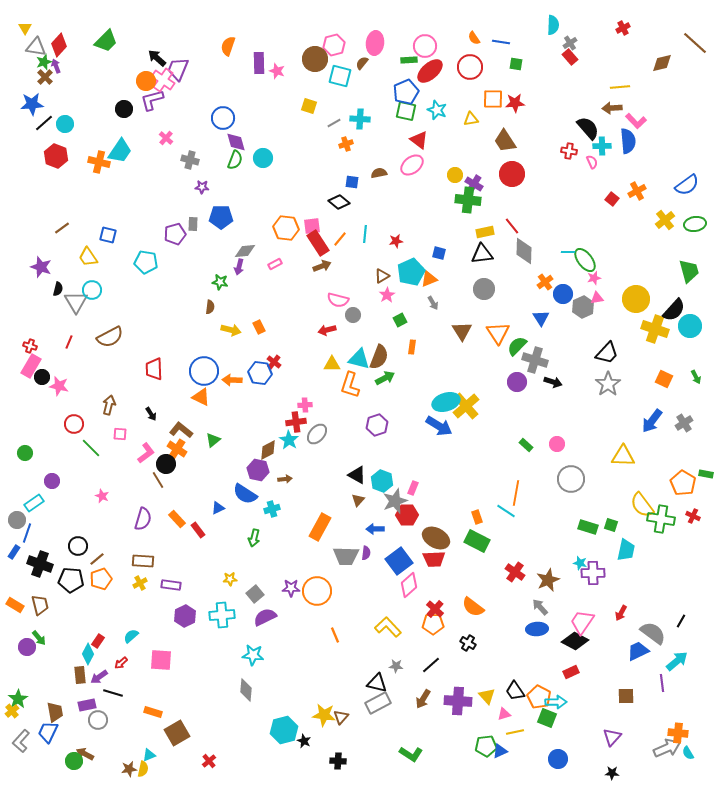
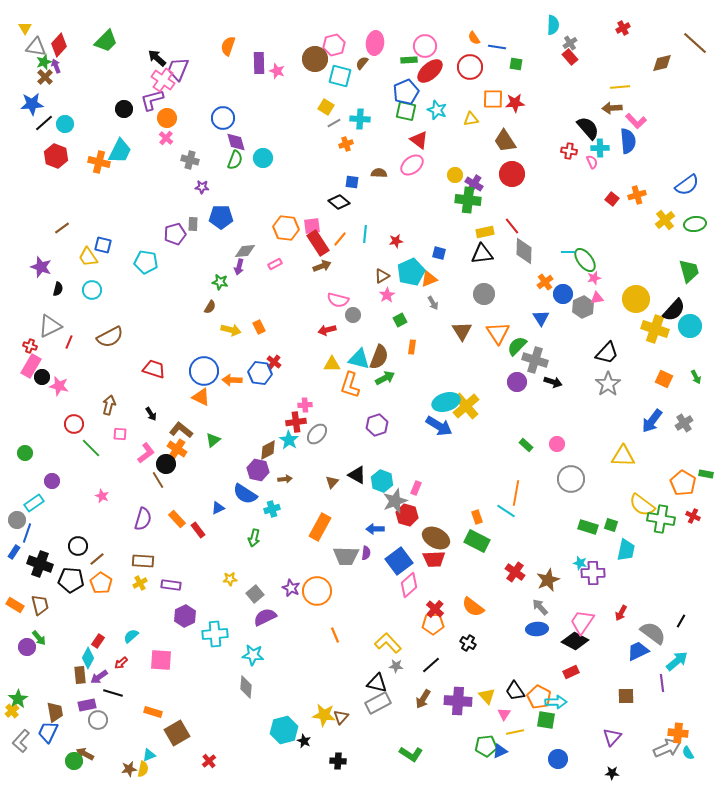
blue line at (501, 42): moved 4 px left, 5 px down
orange circle at (146, 81): moved 21 px right, 37 px down
yellow square at (309, 106): moved 17 px right, 1 px down; rotated 14 degrees clockwise
cyan cross at (602, 146): moved 2 px left, 2 px down
cyan trapezoid at (120, 151): rotated 8 degrees counterclockwise
brown semicircle at (379, 173): rotated 14 degrees clockwise
orange cross at (637, 191): moved 4 px down; rotated 12 degrees clockwise
blue square at (108, 235): moved 5 px left, 10 px down
gray circle at (484, 289): moved 5 px down
gray triangle at (76, 302): moved 26 px left, 24 px down; rotated 35 degrees clockwise
brown semicircle at (210, 307): rotated 24 degrees clockwise
red trapezoid at (154, 369): rotated 110 degrees clockwise
pink rectangle at (413, 488): moved 3 px right
brown triangle at (358, 500): moved 26 px left, 18 px up
yellow semicircle at (642, 505): rotated 16 degrees counterclockwise
red hexagon at (407, 515): rotated 15 degrees clockwise
orange pentagon at (101, 579): moved 4 px down; rotated 20 degrees counterclockwise
purple star at (291, 588): rotated 24 degrees clockwise
cyan cross at (222, 615): moved 7 px left, 19 px down
yellow L-shape at (388, 627): moved 16 px down
cyan diamond at (88, 654): moved 4 px down
gray diamond at (246, 690): moved 3 px up
pink triangle at (504, 714): rotated 40 degrees counterclockwise
green square at (547, 718): moved 1 px left, 2 px down; rotated 12 degrees counterclockwise
